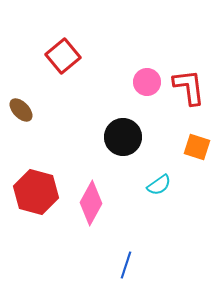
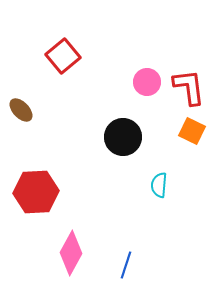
orange square: moved 5 px left, 16 px up; rotated 8 degrees clockwise
cyan semicircle: rotated 130 degrees clockwise
red hexagon: rotated 18 degrees counterclockwise
pink diamond: moved 20 px left, 50 px down
